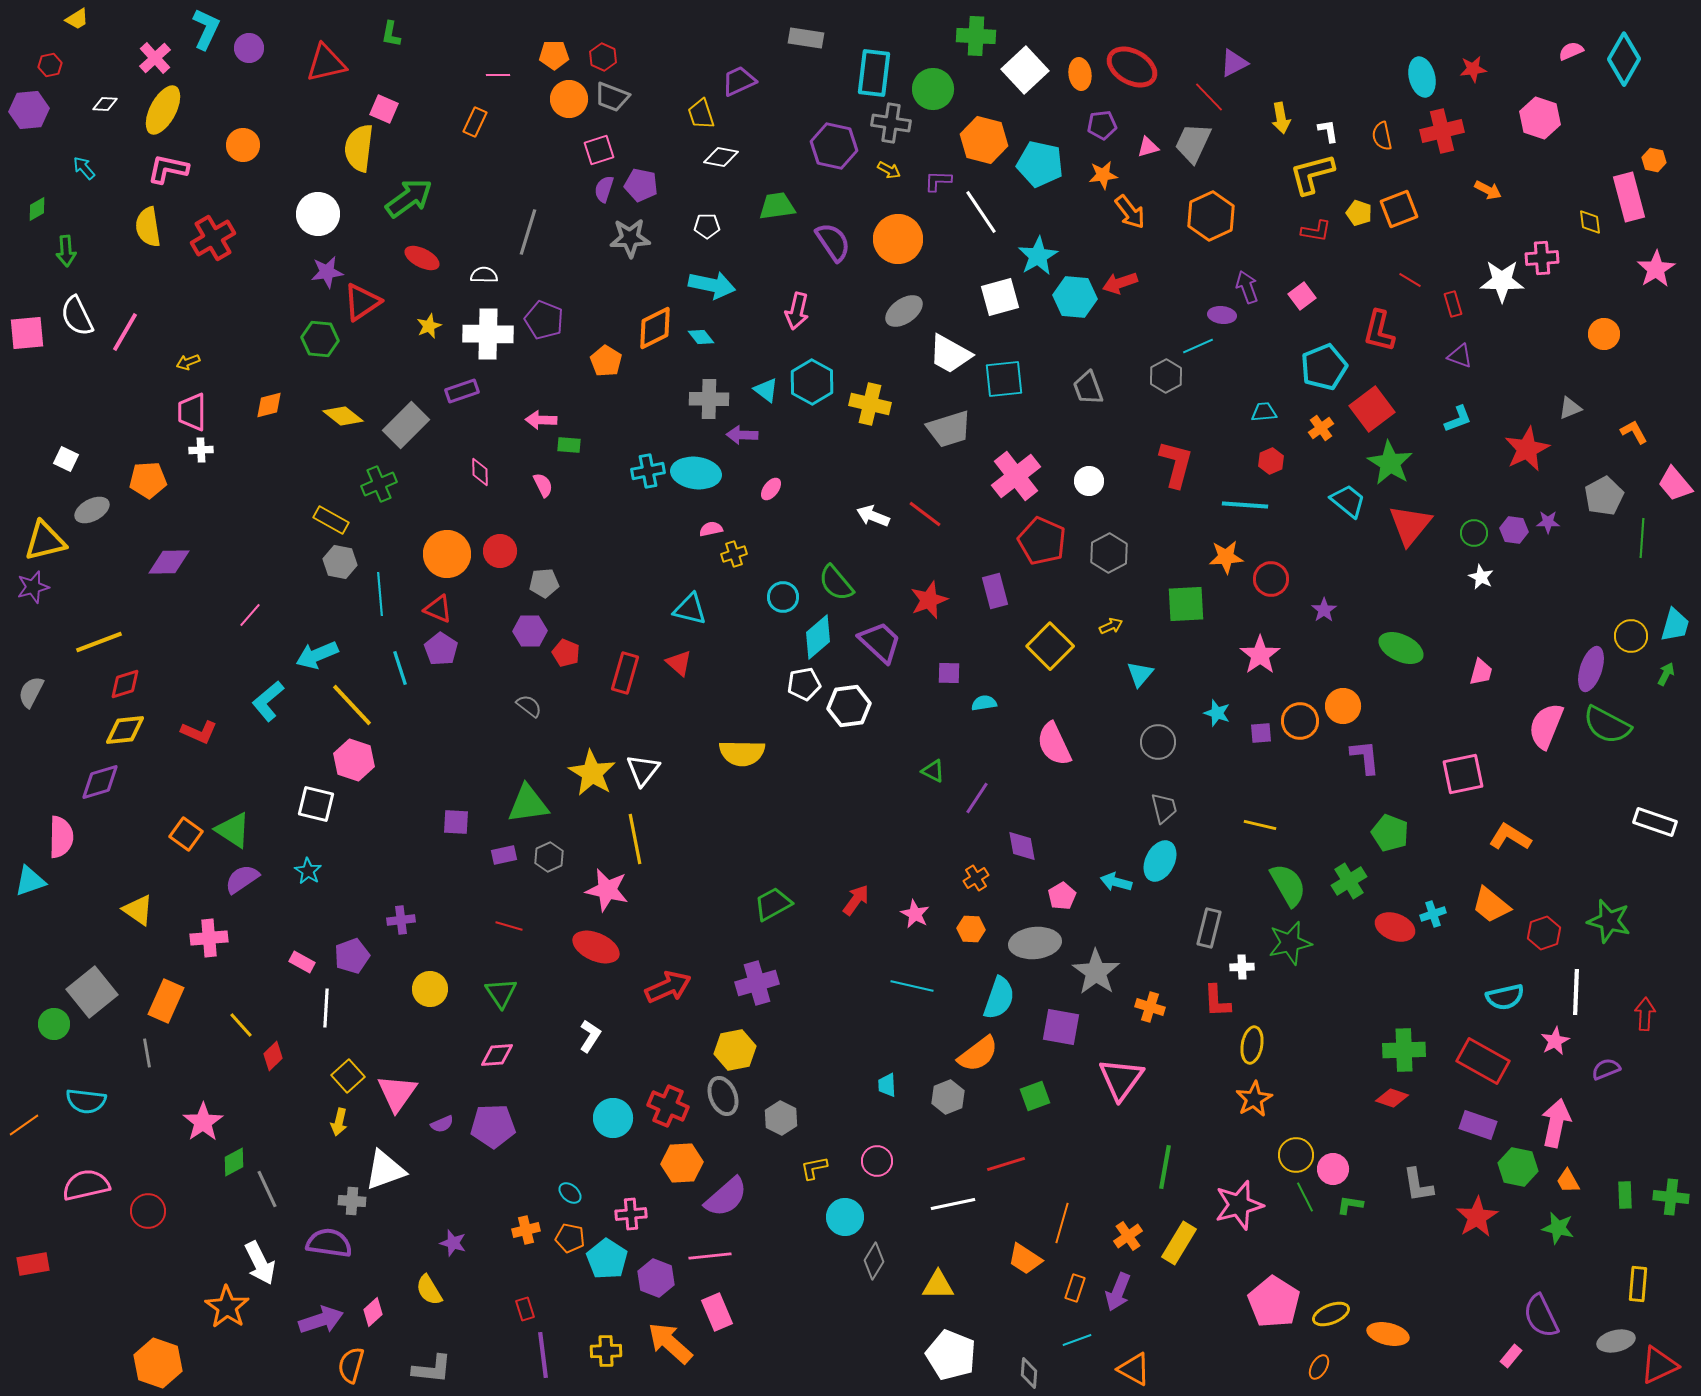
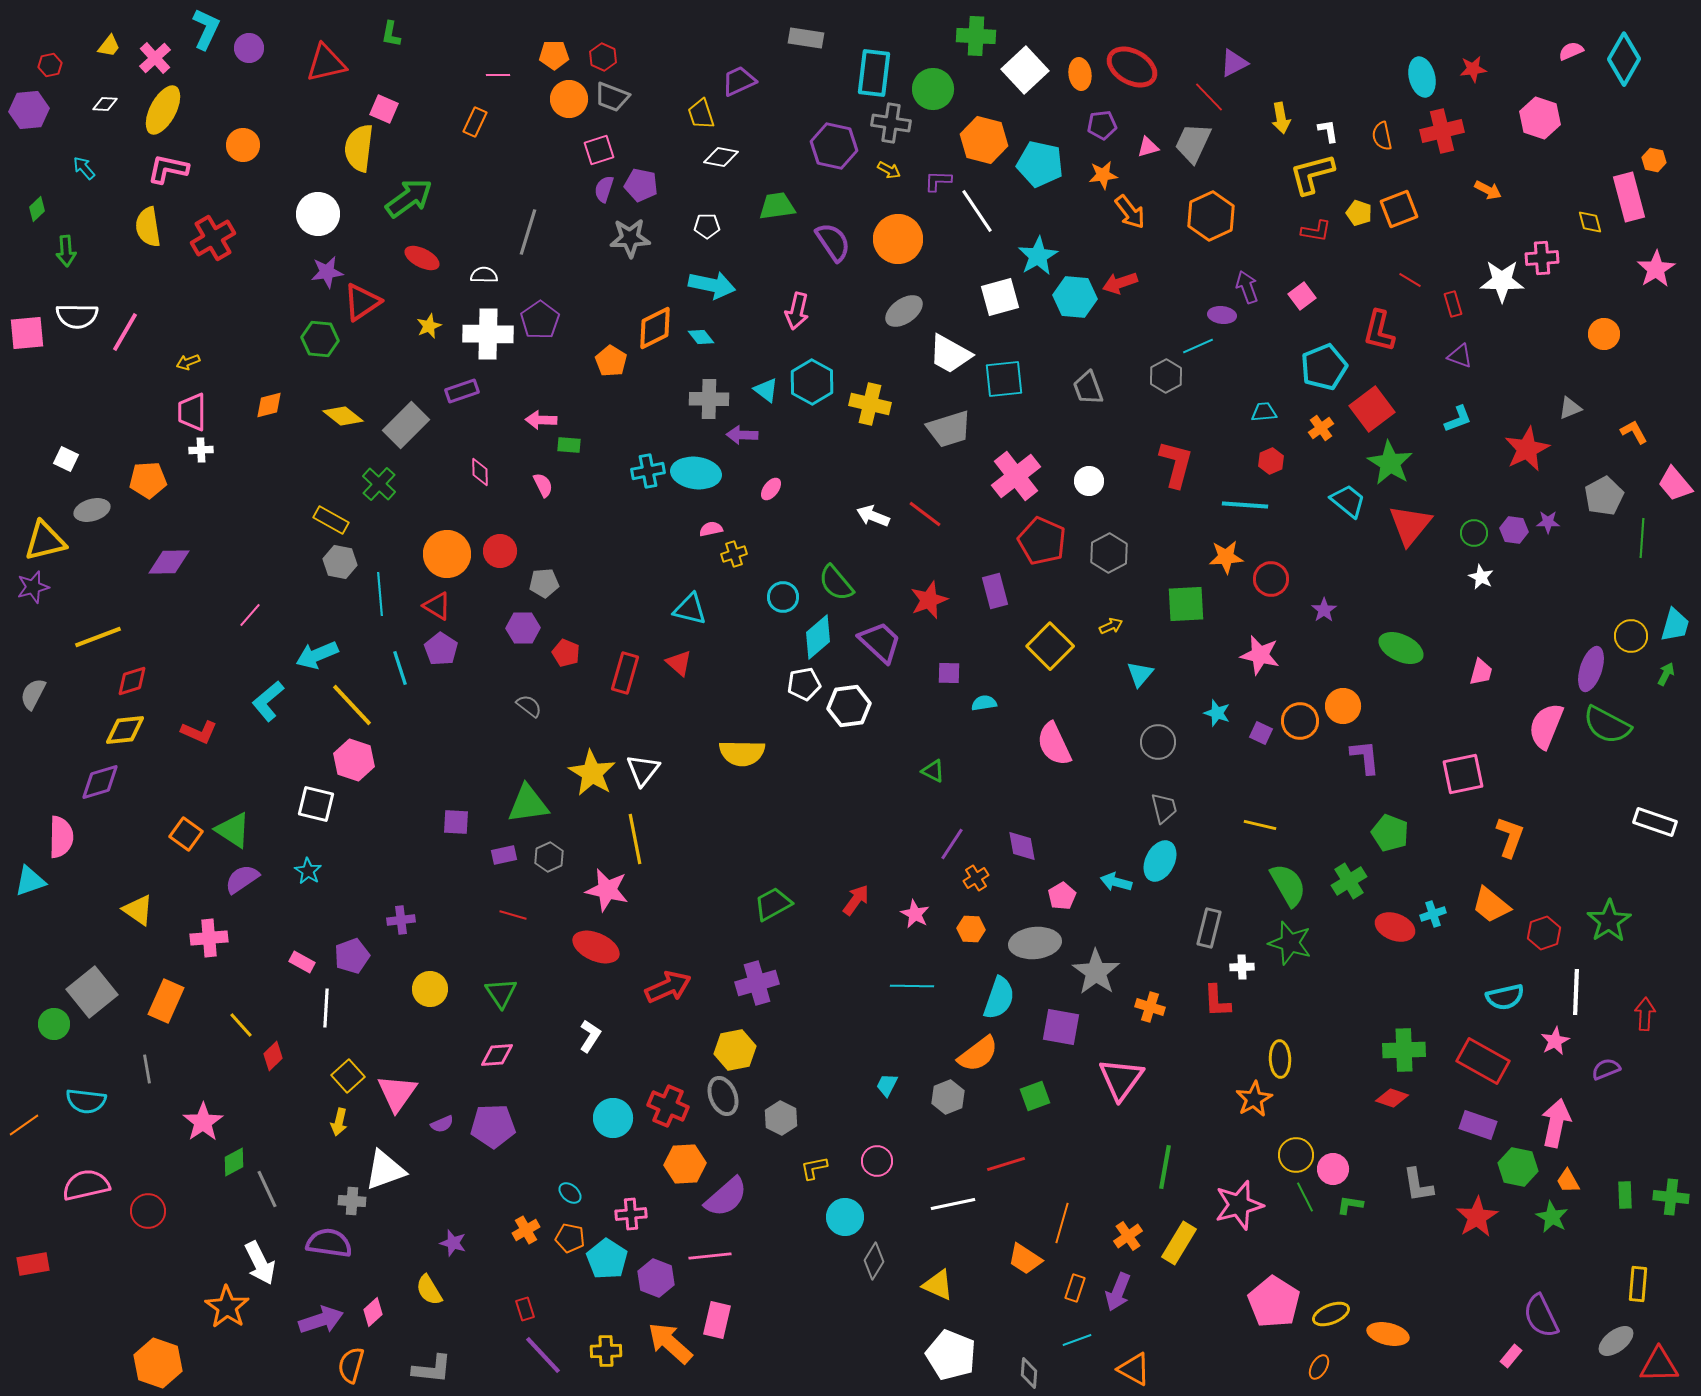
yellow trapezoid at (77, 19): moved 32 px right, 27 px down; rotated 20 degrees counterclockwise
green diamond at (37, 209): rotated 15 degrees counterclockwise
white line at (981, 212): moved 4 px left, 1 px up
yellow diamond at (1590, 222): rotated 8 degrees counterclockwise
white semicircle at (77, 316): rotated 63 degrees counterclockwise
purple pentagon at (544, 320): moved 4 px left; rotated 15 degrees clockwise
orange pentagon at (606, 361): moved 5 px right
green cross at (379, 484): rotated 24 degrees counterclockwise
gray ellipse at (92, 510): rotated 12 degrees clockwise
red triangle at (438, 609): moved 1 px left, 3 px up; rotated 8 degrees clockwise
purple hexagon at (530, 631): moved 7 px left, 3 px up
yellow line at (99, 642): moved 1 px left, 5 px up
pink star at (1260, 655): rotated 24 degrees counterclockwise
red diamond at (125, 684): moved 7 px right, 3 px up
gray semicircle at (31, 692): moved 2 px right, 2 px down
purple square at (1261, 733): rotated 30 degrees clockwise
purple line at (977, 798): moved 25 px left, 46 px down
orange L-shape at (1510, 837): rotated 78 degrees clockwise
green star at (1609, 921): rotated 24 degrees clockwise
red line at (509, 926): moved 4 px right, 11 px up
green star at (1290, 943): rotated 30 degrees clockwise
cyan line at (912, 986): rotated 12 degrees counterclockwise
yellow ellipse at (1252, 1045): moved 28 px right, 14 px down; rotated 12 degrees counterclockwise
gray line at (147, 1053): moved 16 px down
cyan trapezoid at (887, 1085): rotated 30 degrees clockwise
orange hexagon at (682, 1163): moved 3 px right, 1 px down
green star at (1558, 1228): moved 6 px left, 11 px up; rotated 16 degrees clockwise
orange cross at (526, 1230): rotated 16 degrees counterclockwise
yellow triangle at (938, 1285): rotated 24 degrees clockwise
pink rectangle at (717, 1312): moved 8 px down; rotated 36 degrees clockwise
gray ellipse at (1616, 1341): rotated 24 degrees counterclockwise
purple line at (543, 1355): rotated 36 degrees counterclockwise
red triangle at (1659, 1365): rotated 24 degrees clockwise
